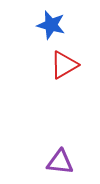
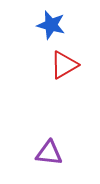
purple triangle: moved 11 px left, 9 px up
